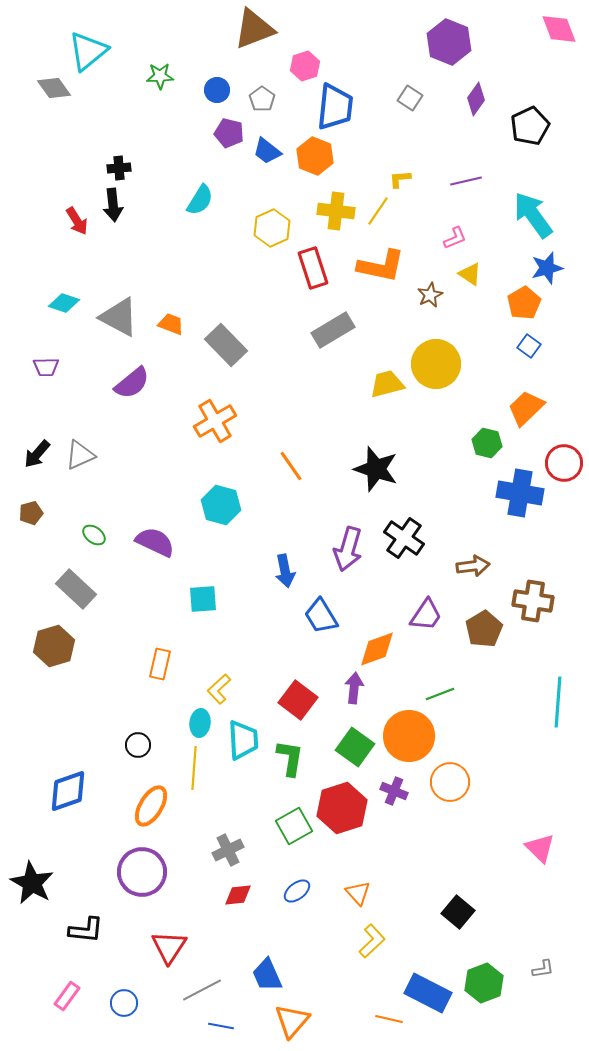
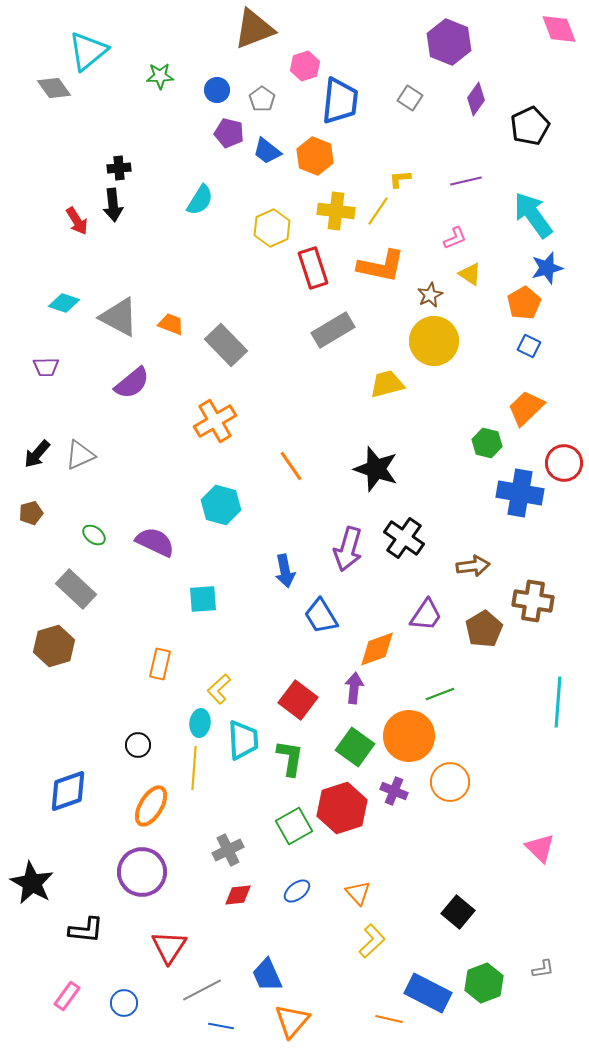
blue trapezoid at (335, 107): moved 5 px right, 6 px up
blue square at (529, 346): rotated 10 degrees counterclockwise
yellow circle at (436, 364): moved 2 px left, 23 px up
